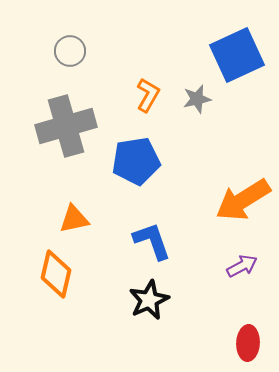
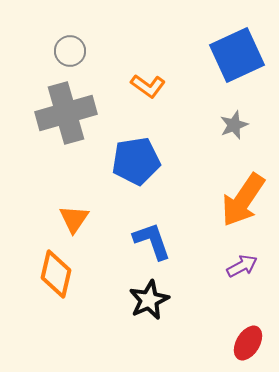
orange L-shape: moved 9 px up; rotated 96 degrees clockwise
gray star: moved 37 px right, 26 px down; rotated 8 degrees counterclockwise
gray cross: moved 13 px up
orange arrow: rotated 24 degrees counterclockwise
orange triangle: rotated 44 degrees counterclockwise
red ellipse: rotated 28 degrees clockwise
